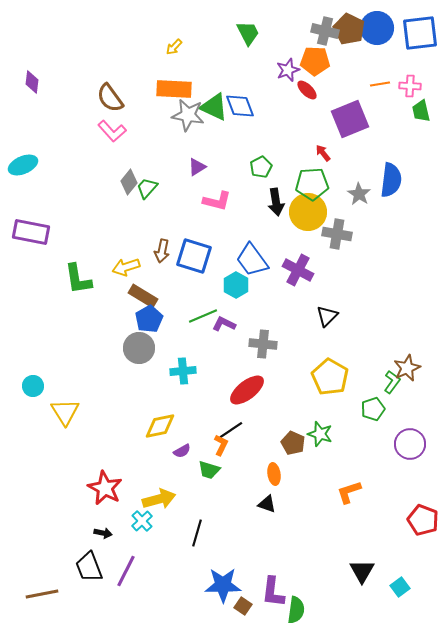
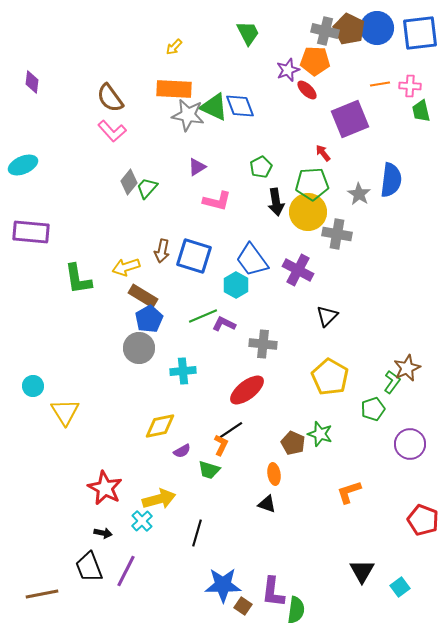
purple rectangle at (31, 232): rotated 6 degrees counterclockwise
